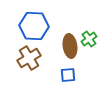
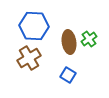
brown ellipse: moved 1 px left, 4 px up
blue square: rotated 35 degrees clockwise
